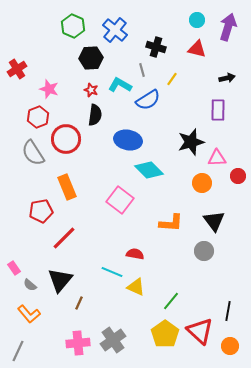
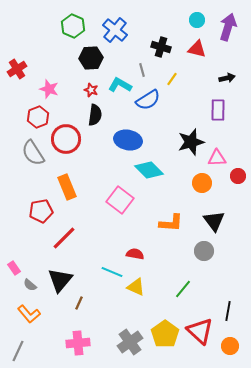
black cross at (156, 47): moved 5 px right
green line at (171, 301): moved 12 px right, 12 px up
gray cross at (113, 340): moved 17 px right, 2 px down
